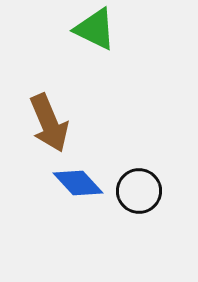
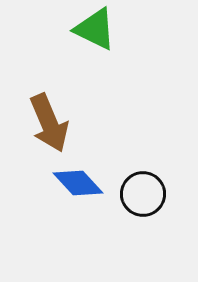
black circle: moved 4 px right, 3 px down
